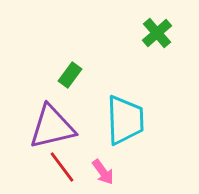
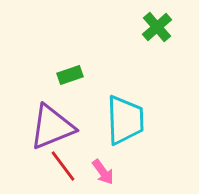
green cross: moved 6 px up
green rectangle: rotated 35 degrees clockwise
purple triangle: rotated 9 degrees counterclockwise
red line: moved 1 px right, 1 px up
